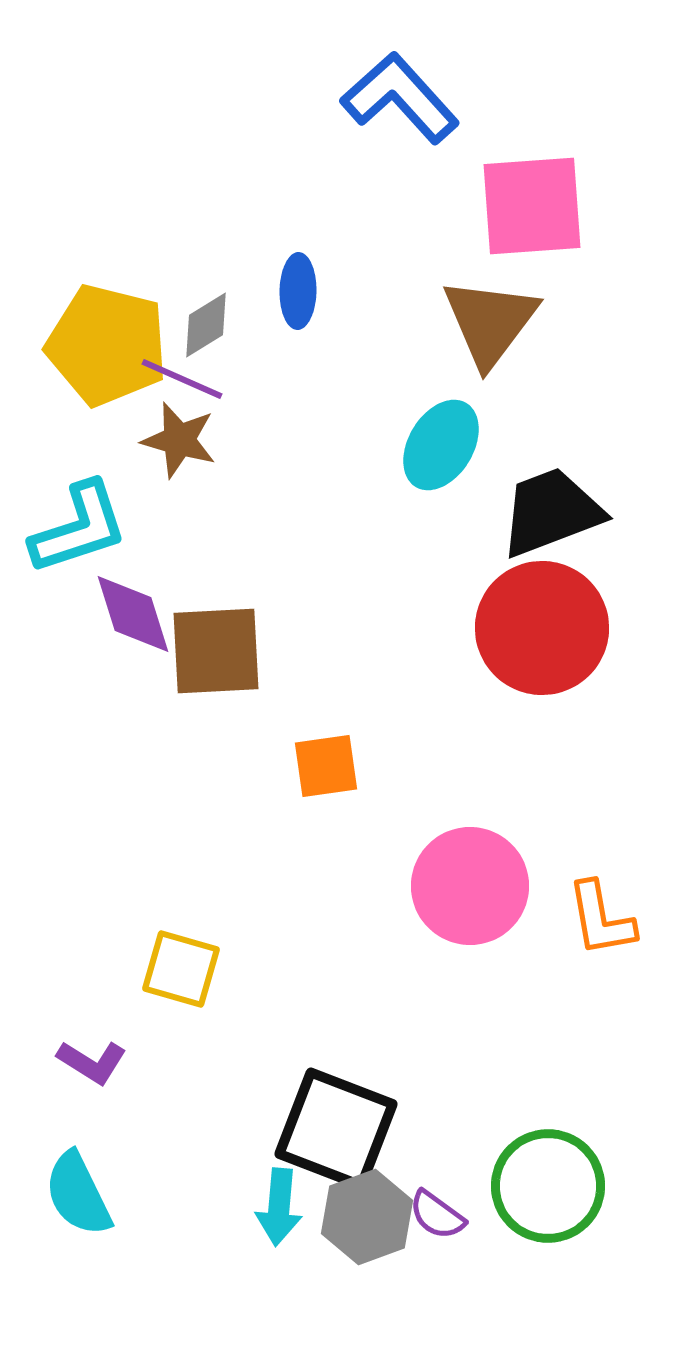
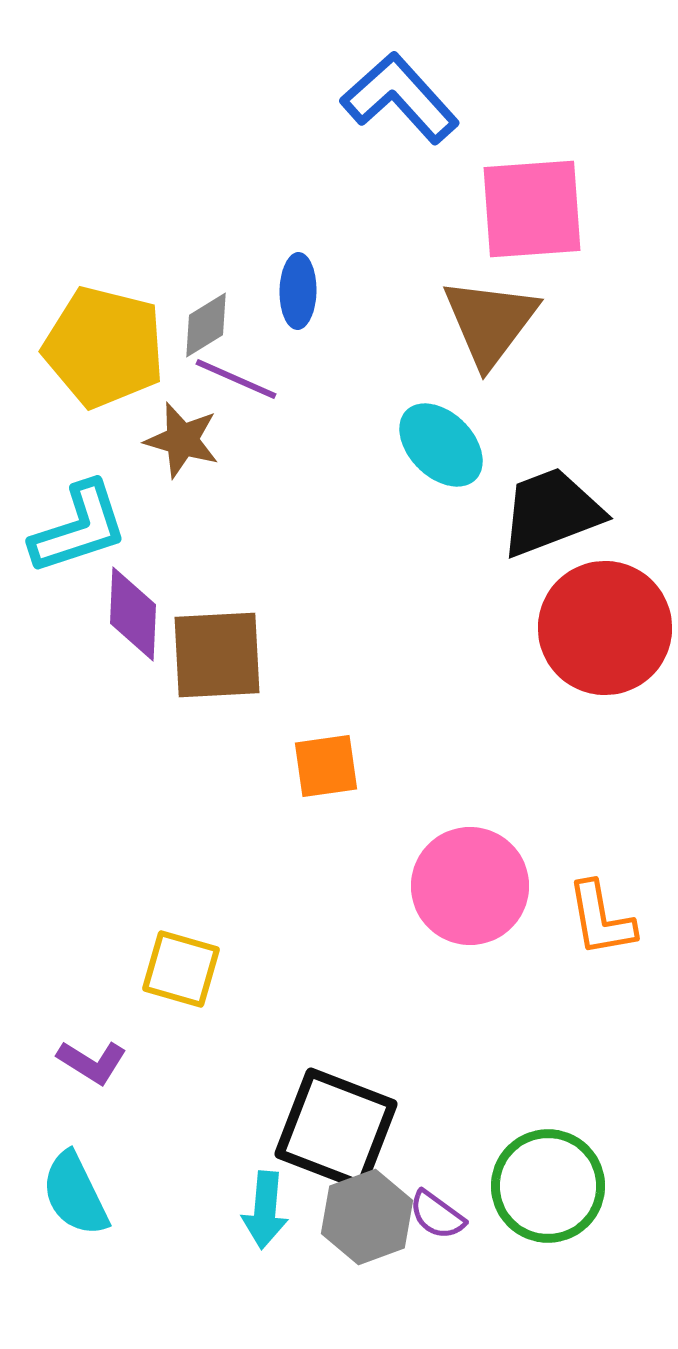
pink square: moved 3 px down
yellow pentagon: moved 3 px left, 2 px down
purple line: moved 54 px right
brown star: moved 3 px right
cyan ellipse: rotated 76 degrees counterclockwise
purple diamond: rotated 20 degrees clockwise
red circle: moved 63 px right
brown square: moved 1 px right, 4 px down
cyan semicircle: moved 3 px left
cyan arrow: moved 14 px left, 3 px down
